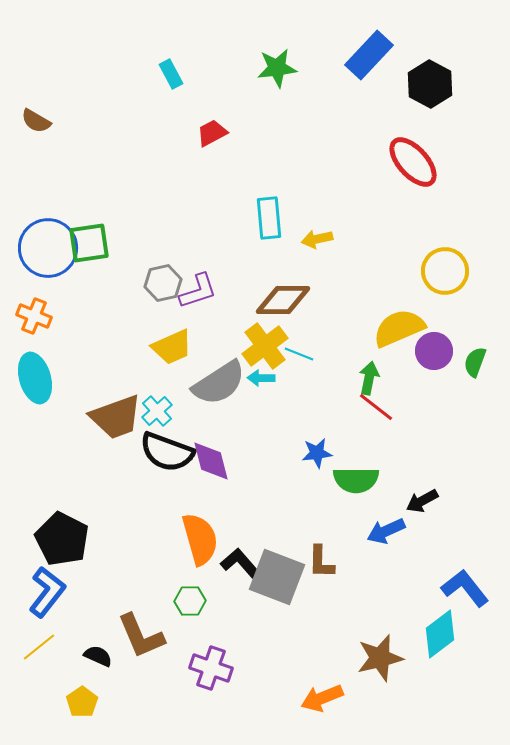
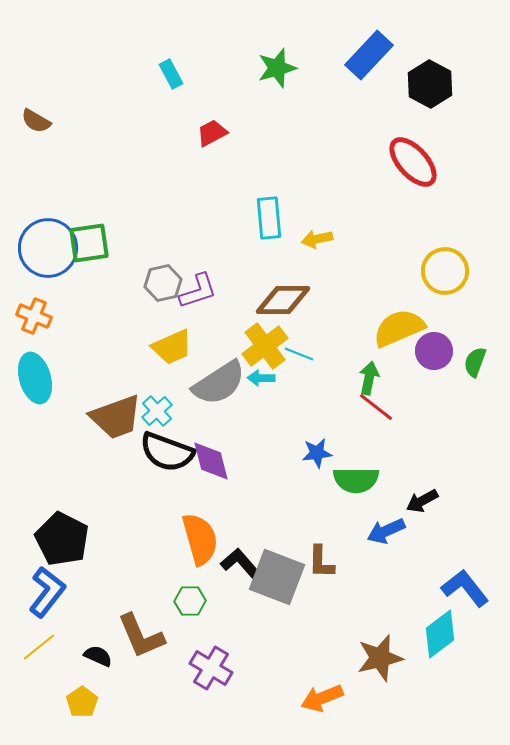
green star at (277, 68): rotated 9 degrees counterclockwise
purple cross at (211, 668): rotated 12 degrees clockwise
